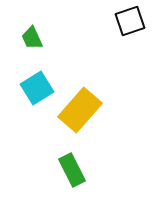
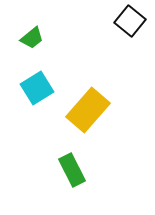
black square: rotated 32 degrees counterclockwise
green trapezoid: rotated 105 degrees counterclockwise
yellow rectangle: moved 8 px right
